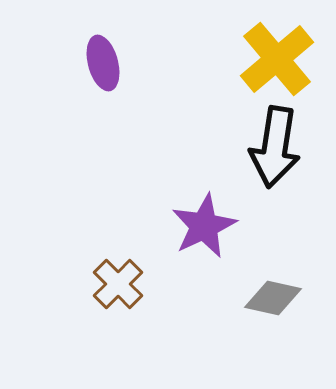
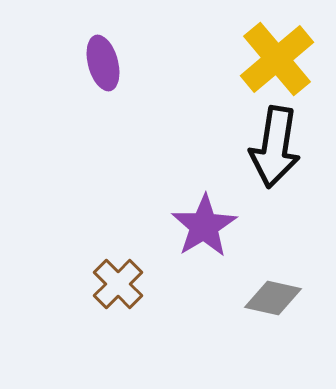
purple star: rotated 6 degrees counterclockwise
